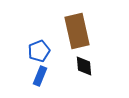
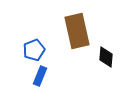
blue pentagon: moved 5 px left, 1 px up
black diamond: moved 22 px right, 9 px up; rotated 10 degrees clockwise
